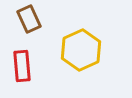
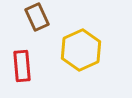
brown rectangle: moved 8 px right, 2 px up
